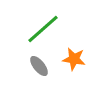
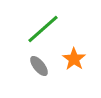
orange star: rotated 25 degrees clockwise
